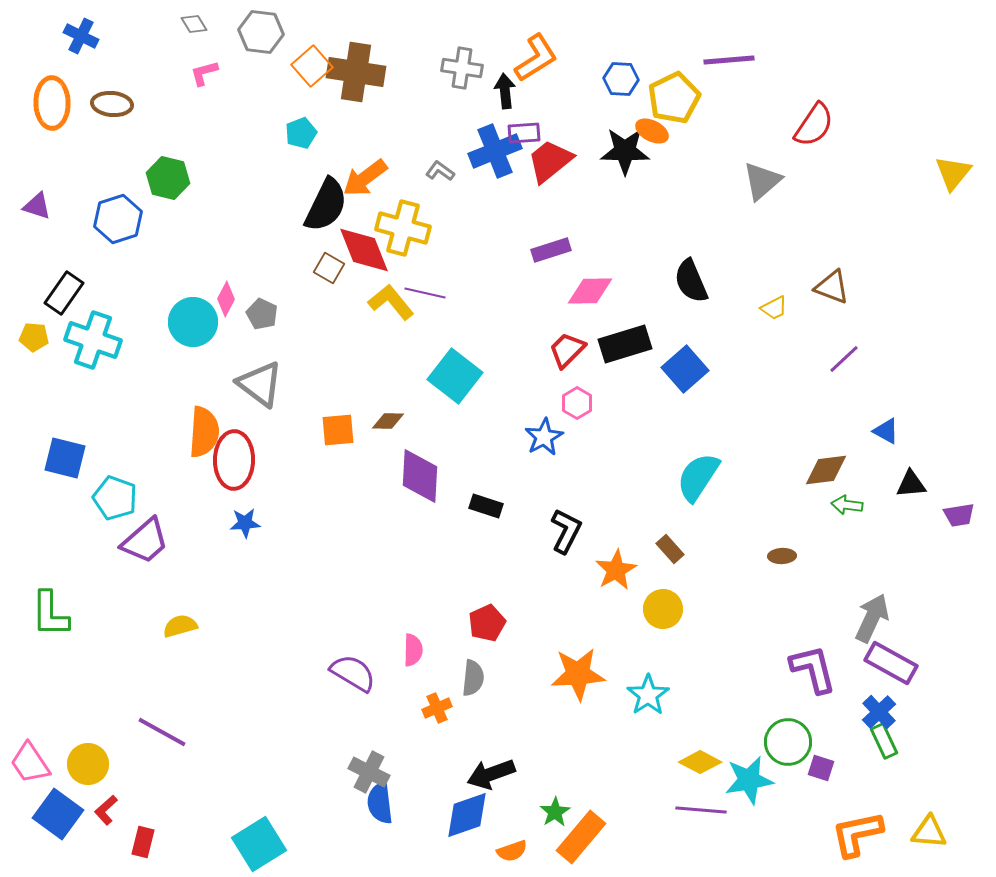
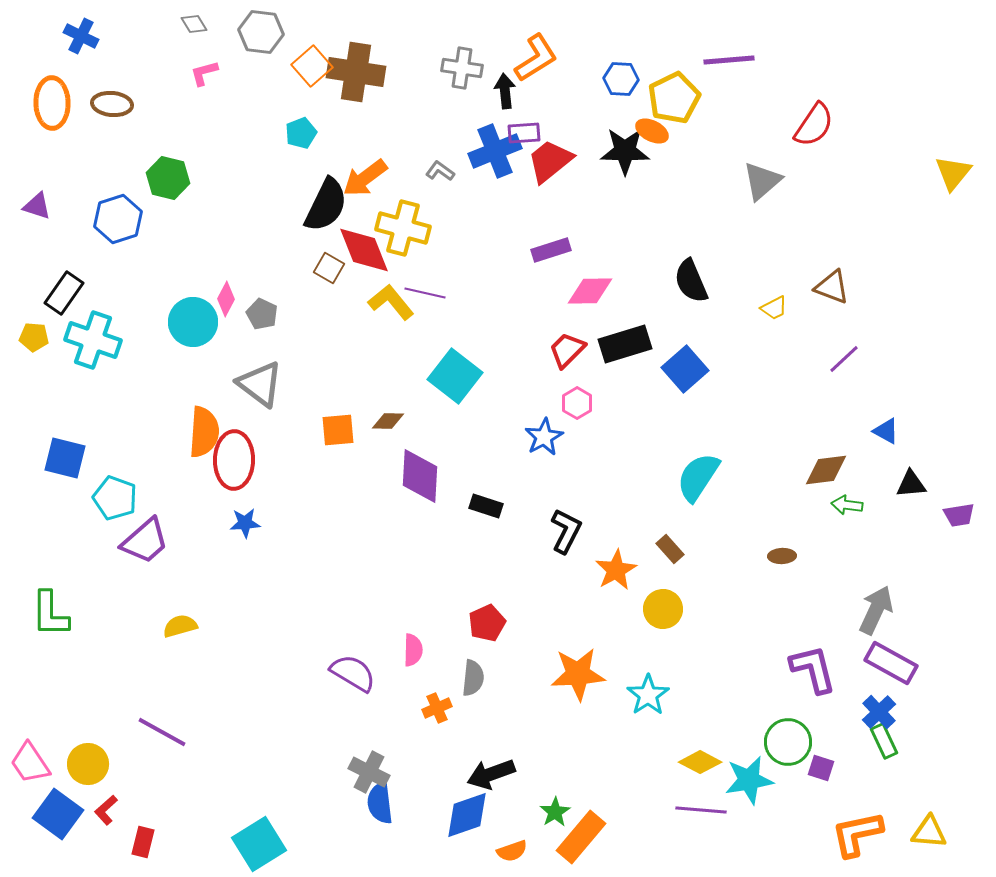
gray arrow at (872, 618): moved 4 px right, 8 px up
